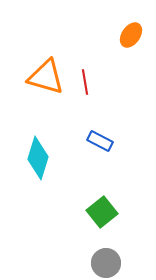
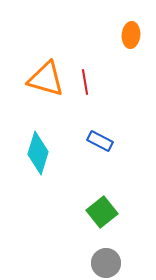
orange ellipse: rotated 30 degrees counterclockwise
orange triangle: moved 2 px down
cyan diamond: moved 5 px up
